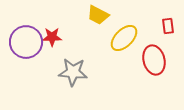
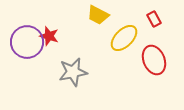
red rectangle: moved 14 px left, 7 px up; rotated 21 degrees counterclockwise
red star: moved 3 px left, 1 px up; rotated 18 degrees clockwise
purple circle: moved 1 px right
red ellipse: rotated 8 degrees counterclockwise
gray star: rotated 16 degrees counterclockwise
